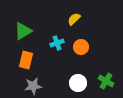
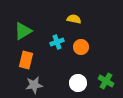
yellow semicircle: rotated 56 degrees clockwise
cyan cross: moved 1 px up
gray star: moved 1 px right, 1 px up
